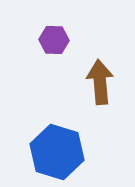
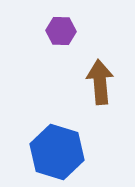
purple hexagon: moved 7 px right, 9 px up
